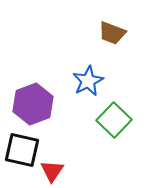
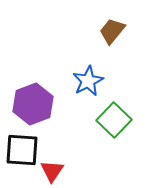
brown trapezoid: moved 2 px up; rotated 108 degrees clockwise
black square: rotated 9 degrees counterclockwise
